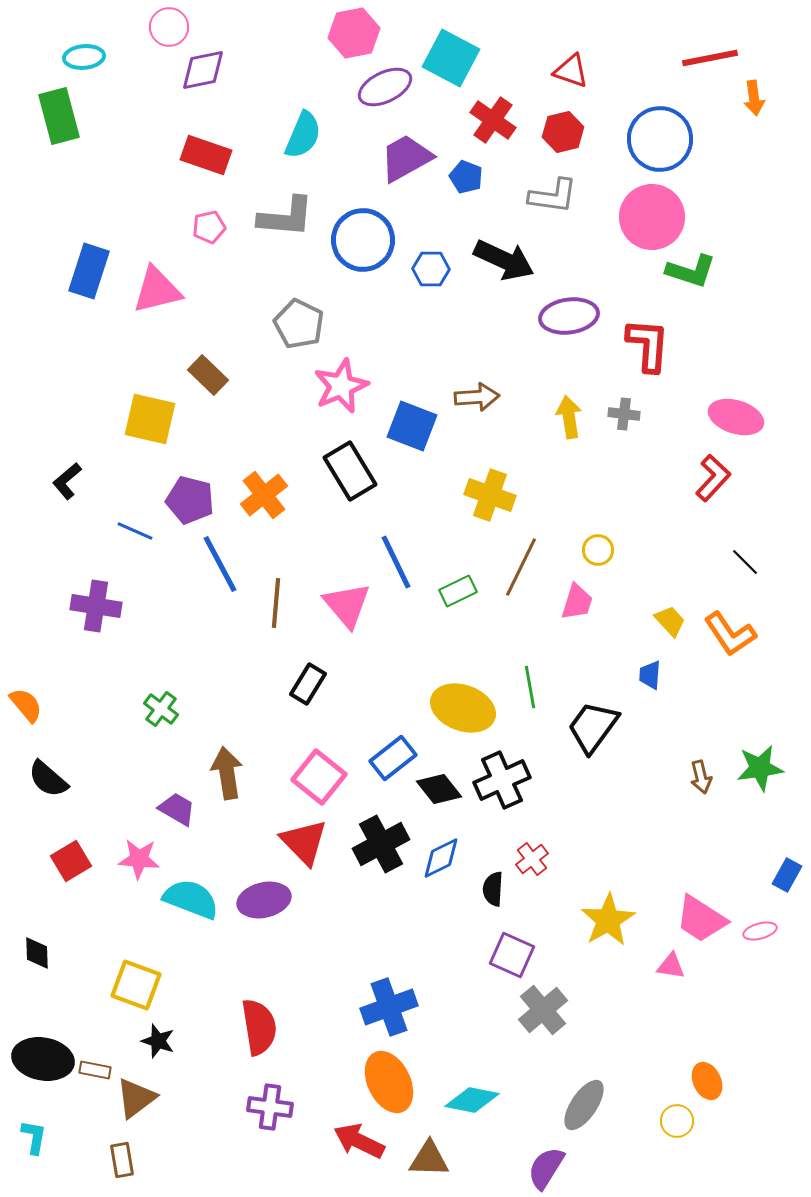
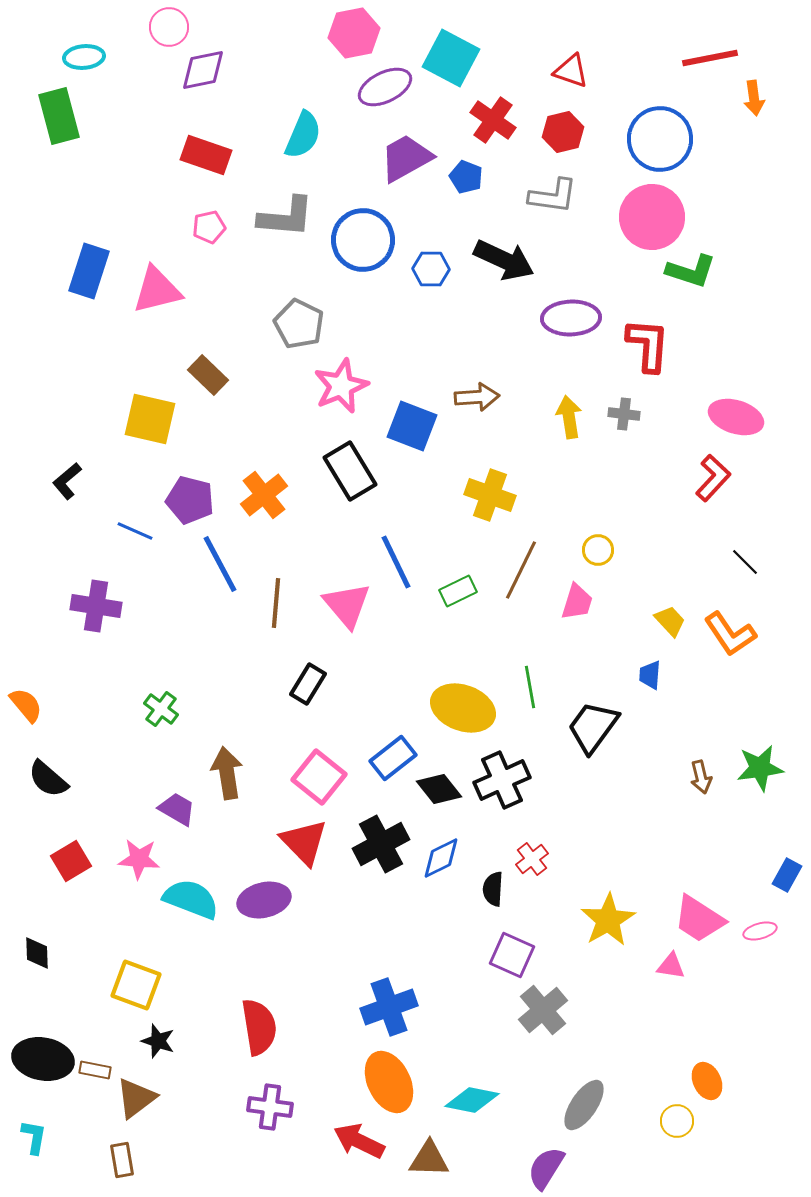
purple ellipse at (569, 316): moved 2 px right, 2 px down; rotated 6 degrees clockwise
brown line at (521, 567): moved 3 px down
pink trapezoid at (701, 919): moved 2 px left
